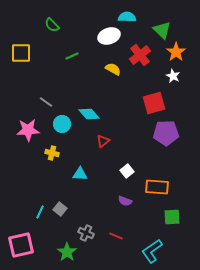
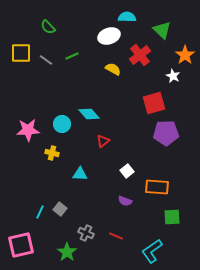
green semicircle: moved 4 px left, 2 px down
orange star: moved 9 px right, 3 px down
gray line: moved 42 px up
